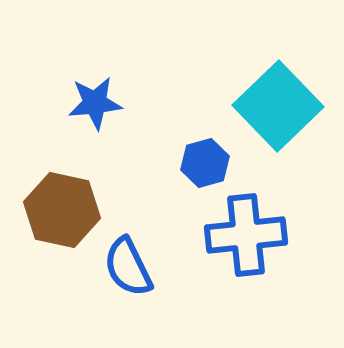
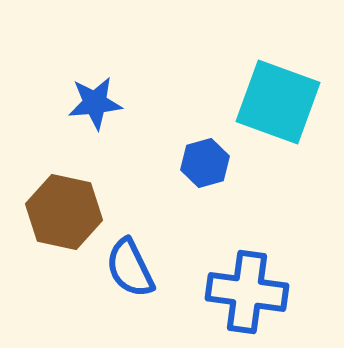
cyan square: moved 4 px up; rotated 26 degrees counterclockwise
brown hexagon: moved 2 px right, 2 px down
blue cross: moved 1 px right, 57 px down; rotated 14 degrees clockwise
blue semicircle: moved 2 px right, 1 px down
